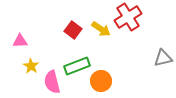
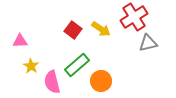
red cross: moved 6 px right
gray triangle: moved 15 px left, 15 px up
green rectangle: moved 1 px up; rotated 20 degrees counterclockwise
